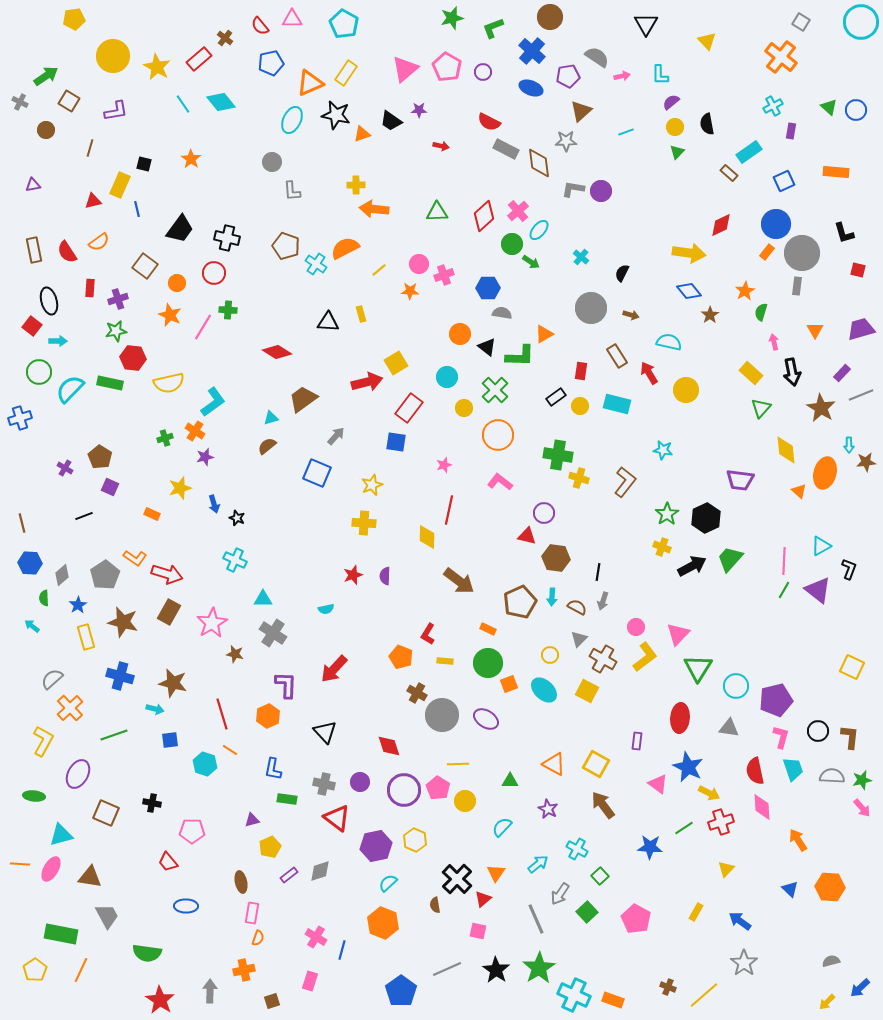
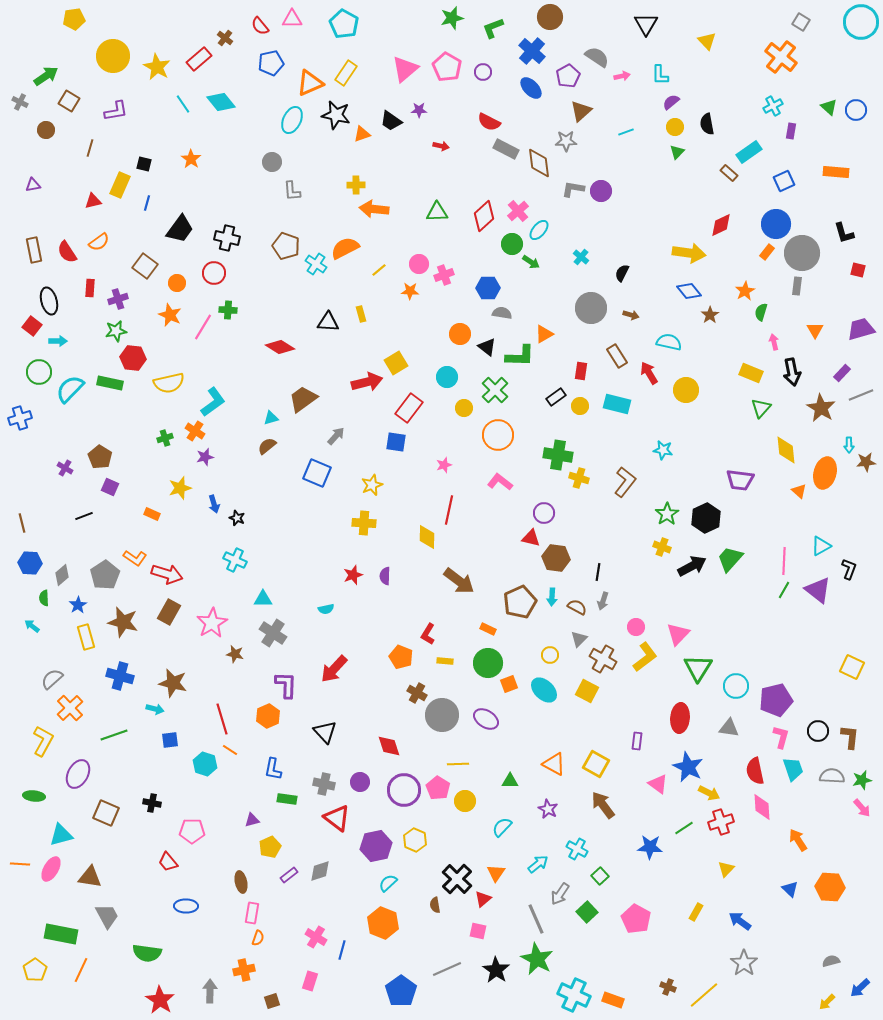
purple pentagon at (568, 76): rotated 20 degrees counterclockwise
blue ellipse at (531, 88): rotated 25 degrees clockwise
blue line at (137, 209): moved 10 px right, 6 px up; rotated 28 degrees clockwise
red diamond at (277, 352): moved 3 px right, 5 px up
yellow rectangle at (751, 373): rotated 20 degrees counterclockwise
red triangle at (527, 536): moved 4 px right, 2 px down
red line at (222, 714): moved 5 px down
green star at (539, 968): moved 2 px left, 9 px up; rotated 12 degrees counterclockwise
